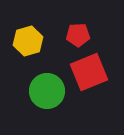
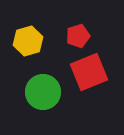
red pentagon: moved 1 px down; rotated 15 degrees counterclockwise
green circle: moved 4 px left, 1 px down
